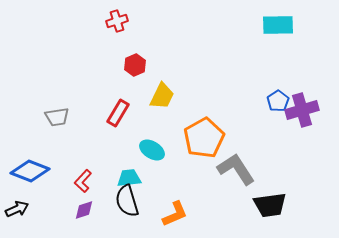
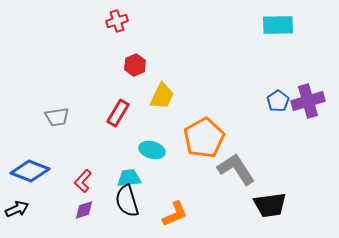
purple cross: moved 6 px right, 9 px up
cyan ellipse: rotated 15 degrees counterclockwise
